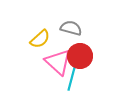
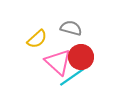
yellow semicircle: moved 3 px left
red circle: moved 1 px right, 1 px down
cyan line: rotated 40 degrees clockwise
